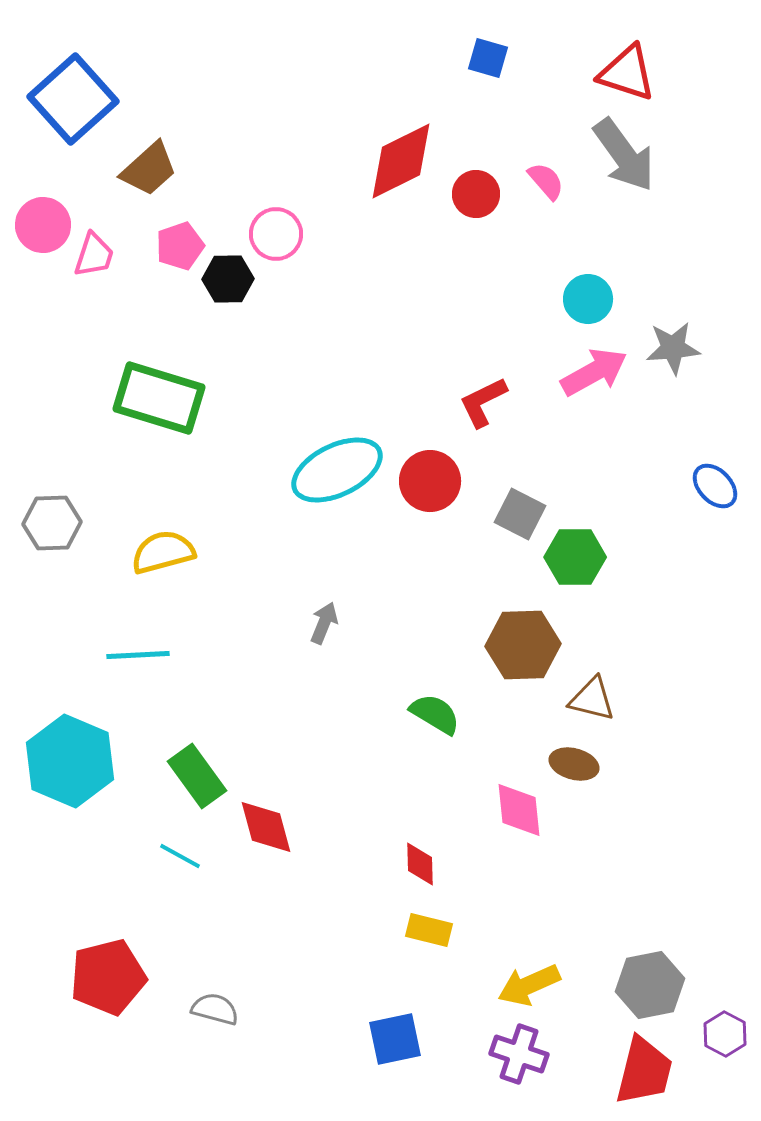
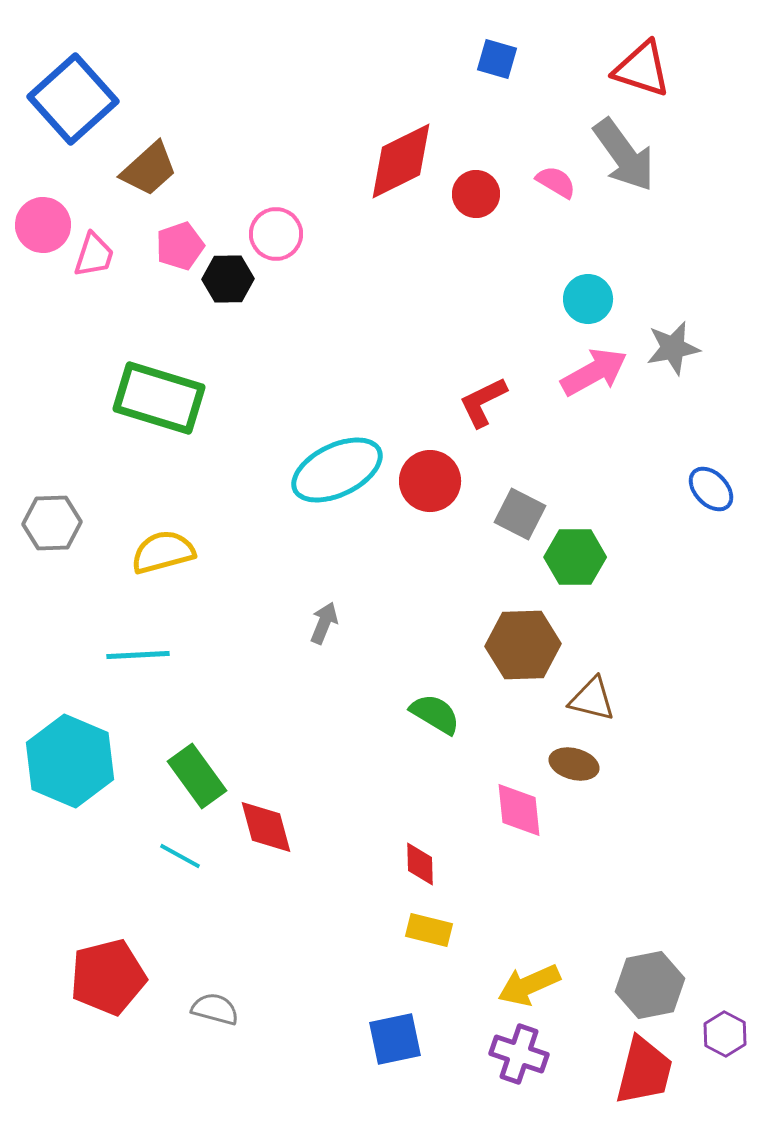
blue square at (488, 58): moved 9 px right, 1 px down
red triangle at (627, 73): moved 15 px right, 4 px up
pink semicircle at (546, 181): moved 10 px right, 1 px down; rotated 18 degrees counterclockwise
gray star at (673, 348): rotated 6 degrees counterclockwise
blue ellipse at (715, 486): moved 4 px left, 3 px down
